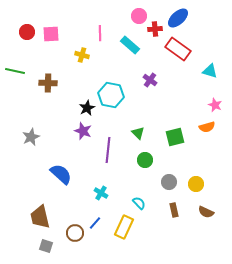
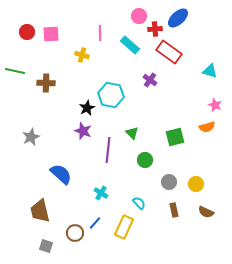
red rectangle: moved 9 px left, 3 px down
brown cross: moved 2 px left
green triangle: moved 6 px left
brown trapezoid: moved 6 px up
